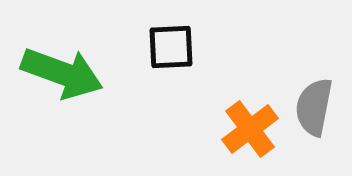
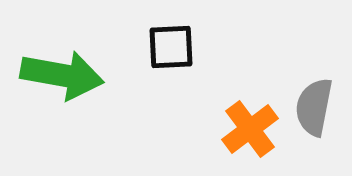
green arrow: moved 2 px down; rotated 10 degrees counterclockwise
